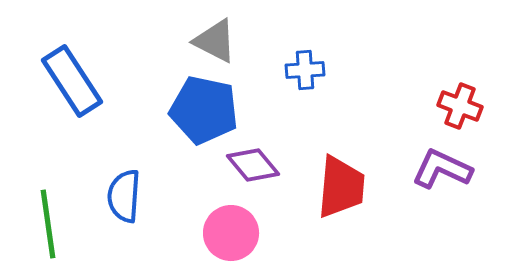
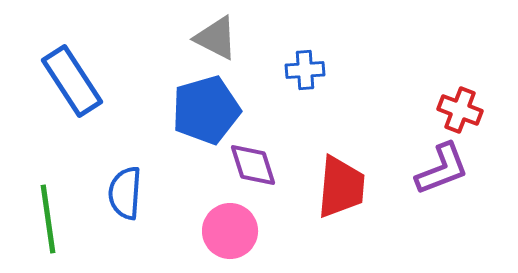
gray triangle: moved 1 px right, 3 px up
red cross: moved 4 px down
blue pentagon: moved 2 px right; rotated 28 degrees counterclockwise
purple diamond: rotated 22 degrees clockwise
purple L-shape: rotated 134 degrees clockwise
blue semicircle: moved 1 px right, 3 px up
green line: moved 5 px up
pink circle: moved 1 px left, 2 px up
